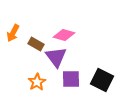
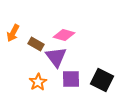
orange star: moved 1 px right
